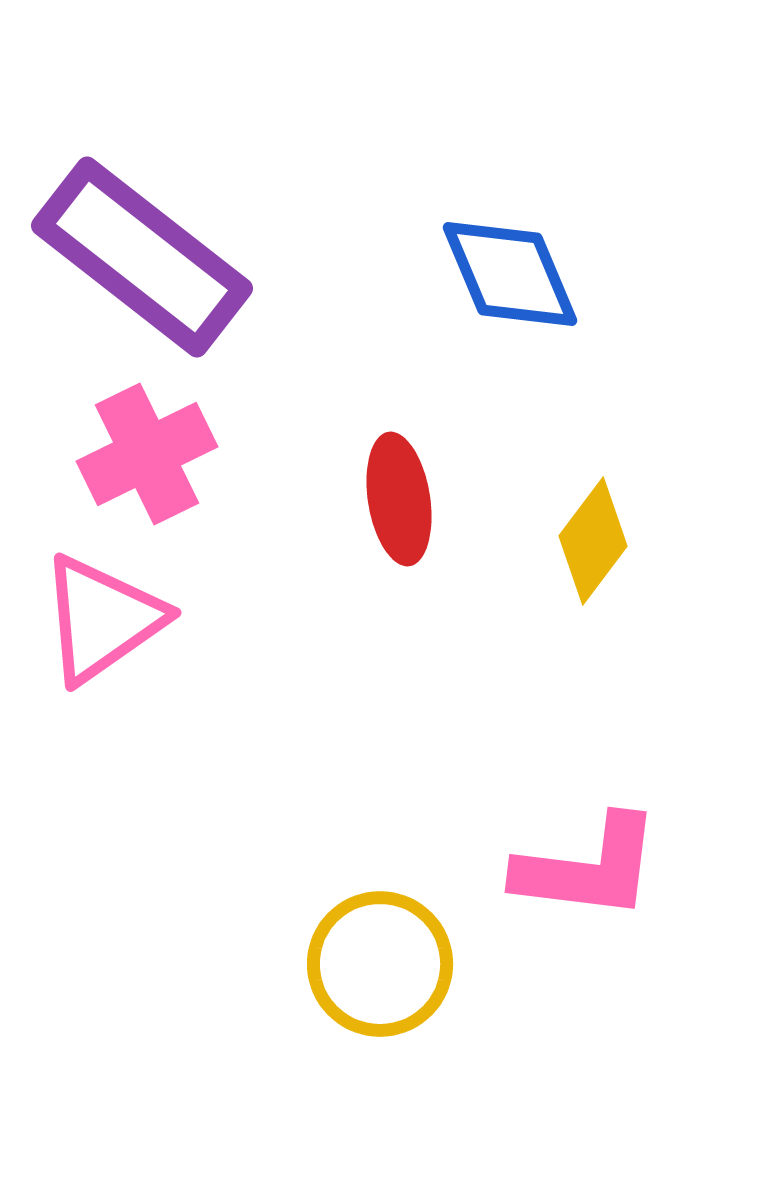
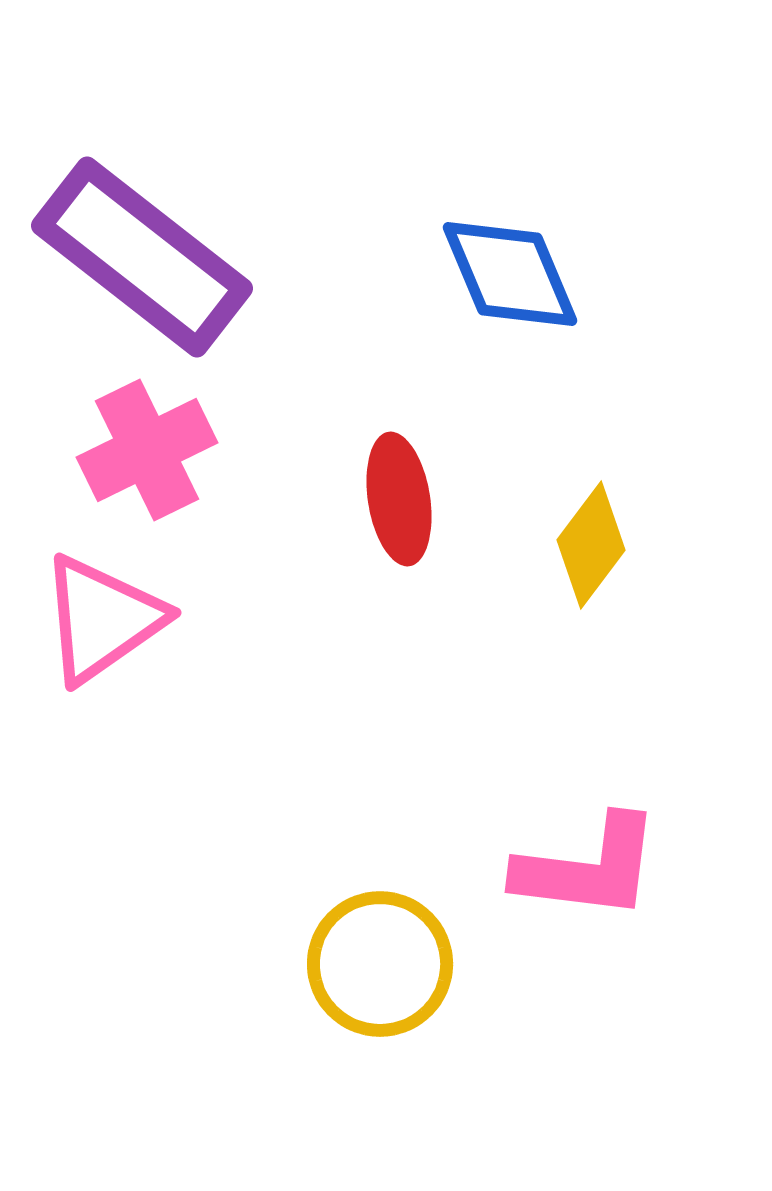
pink cross: moved 4 px up
yellow diamond: moved 2 px left, 4 px down
